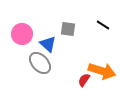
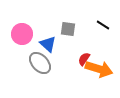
orange arrow: moved 3 px left, 2 px up
red semicircle: moved 21 px up
